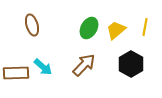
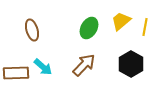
brown ellipse: moved 5 px down
yellow trapezoid: moved 5 px right, 9 px up
